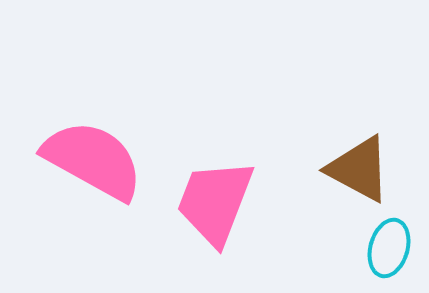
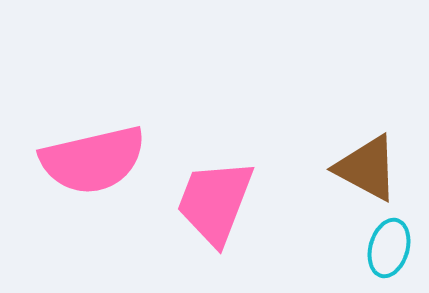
pink semicircle: rotated 138 degrees clockwise
brown triangle: moved 8 px right, 1 px up
